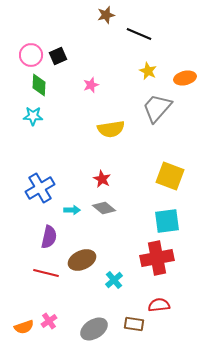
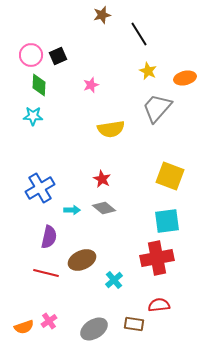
brown star: moved 4 px left
black line: rotated 35 degrees clockwise
